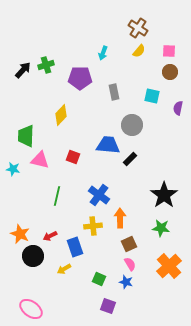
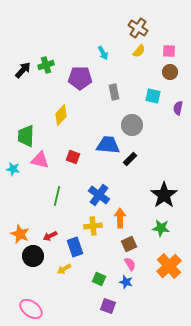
cyan arrow: rotated 48 degrees counterclockwise
cyan square: moved 1 px right
